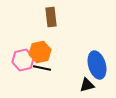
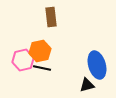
orange hexagon: moved 1 px up
